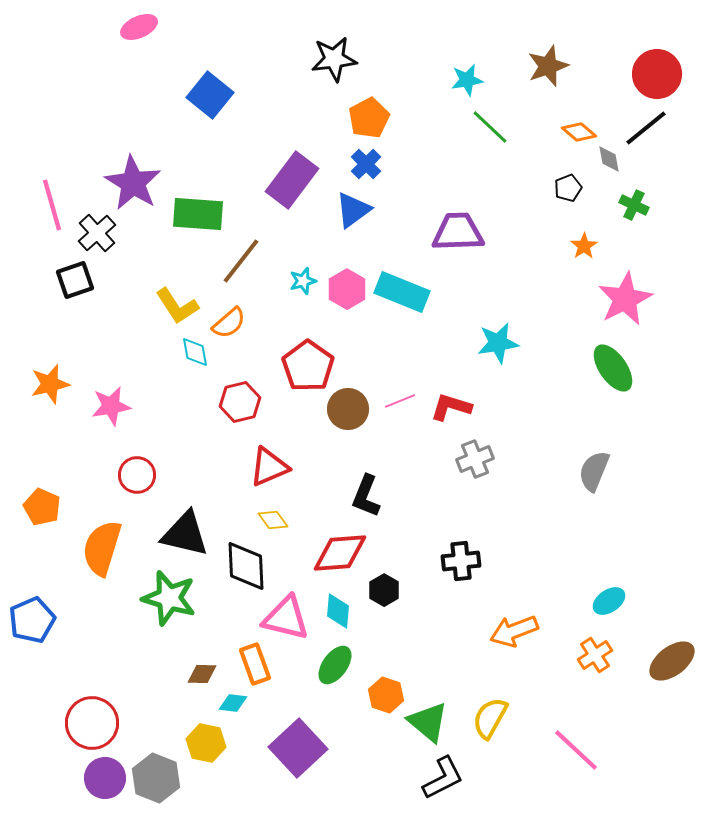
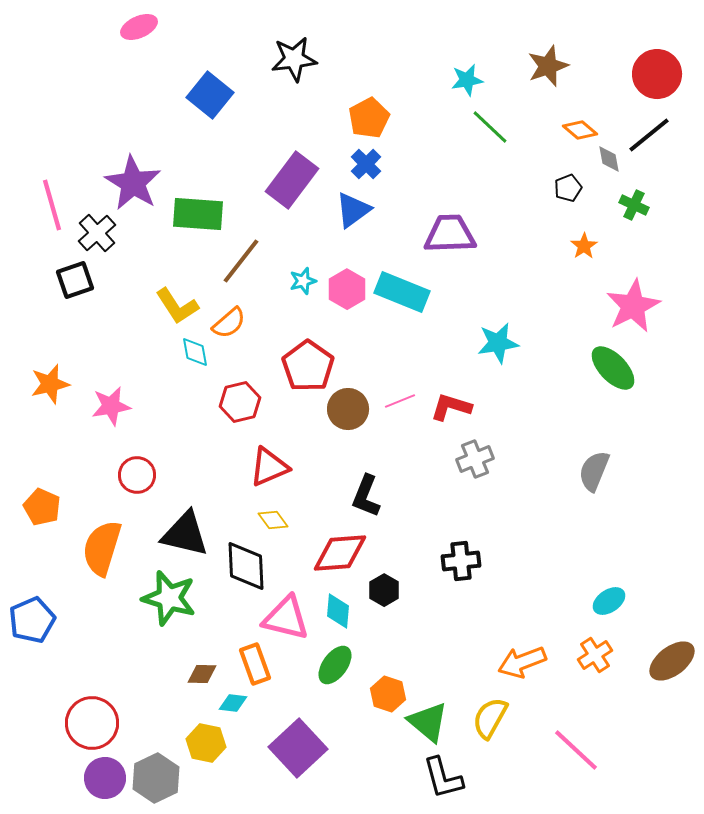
black star at (334, 59): moved 40 px left
black line at (646, 128): moved 3 px right, 7 px down
orange diamond at (579, 132): moved 1 px right, 2 px up
purple trapezoid at (458, 232): moved 8 px left, 2 px down
pink star at (625, 299): moved 8 px right, 7 px down
green ellipse at (613, 368): rotated 9 degrees counterclockwise
orange arrow at (514, 631): moved 8 px right, 31 px down
orange hexagon at (386, 695): moved 2 px right, 1 px up
gray hexagon at (156, 778): rotated 12 degrees clockwise
black L-shape at (443, 778): rotated 102 degrees clockwise
